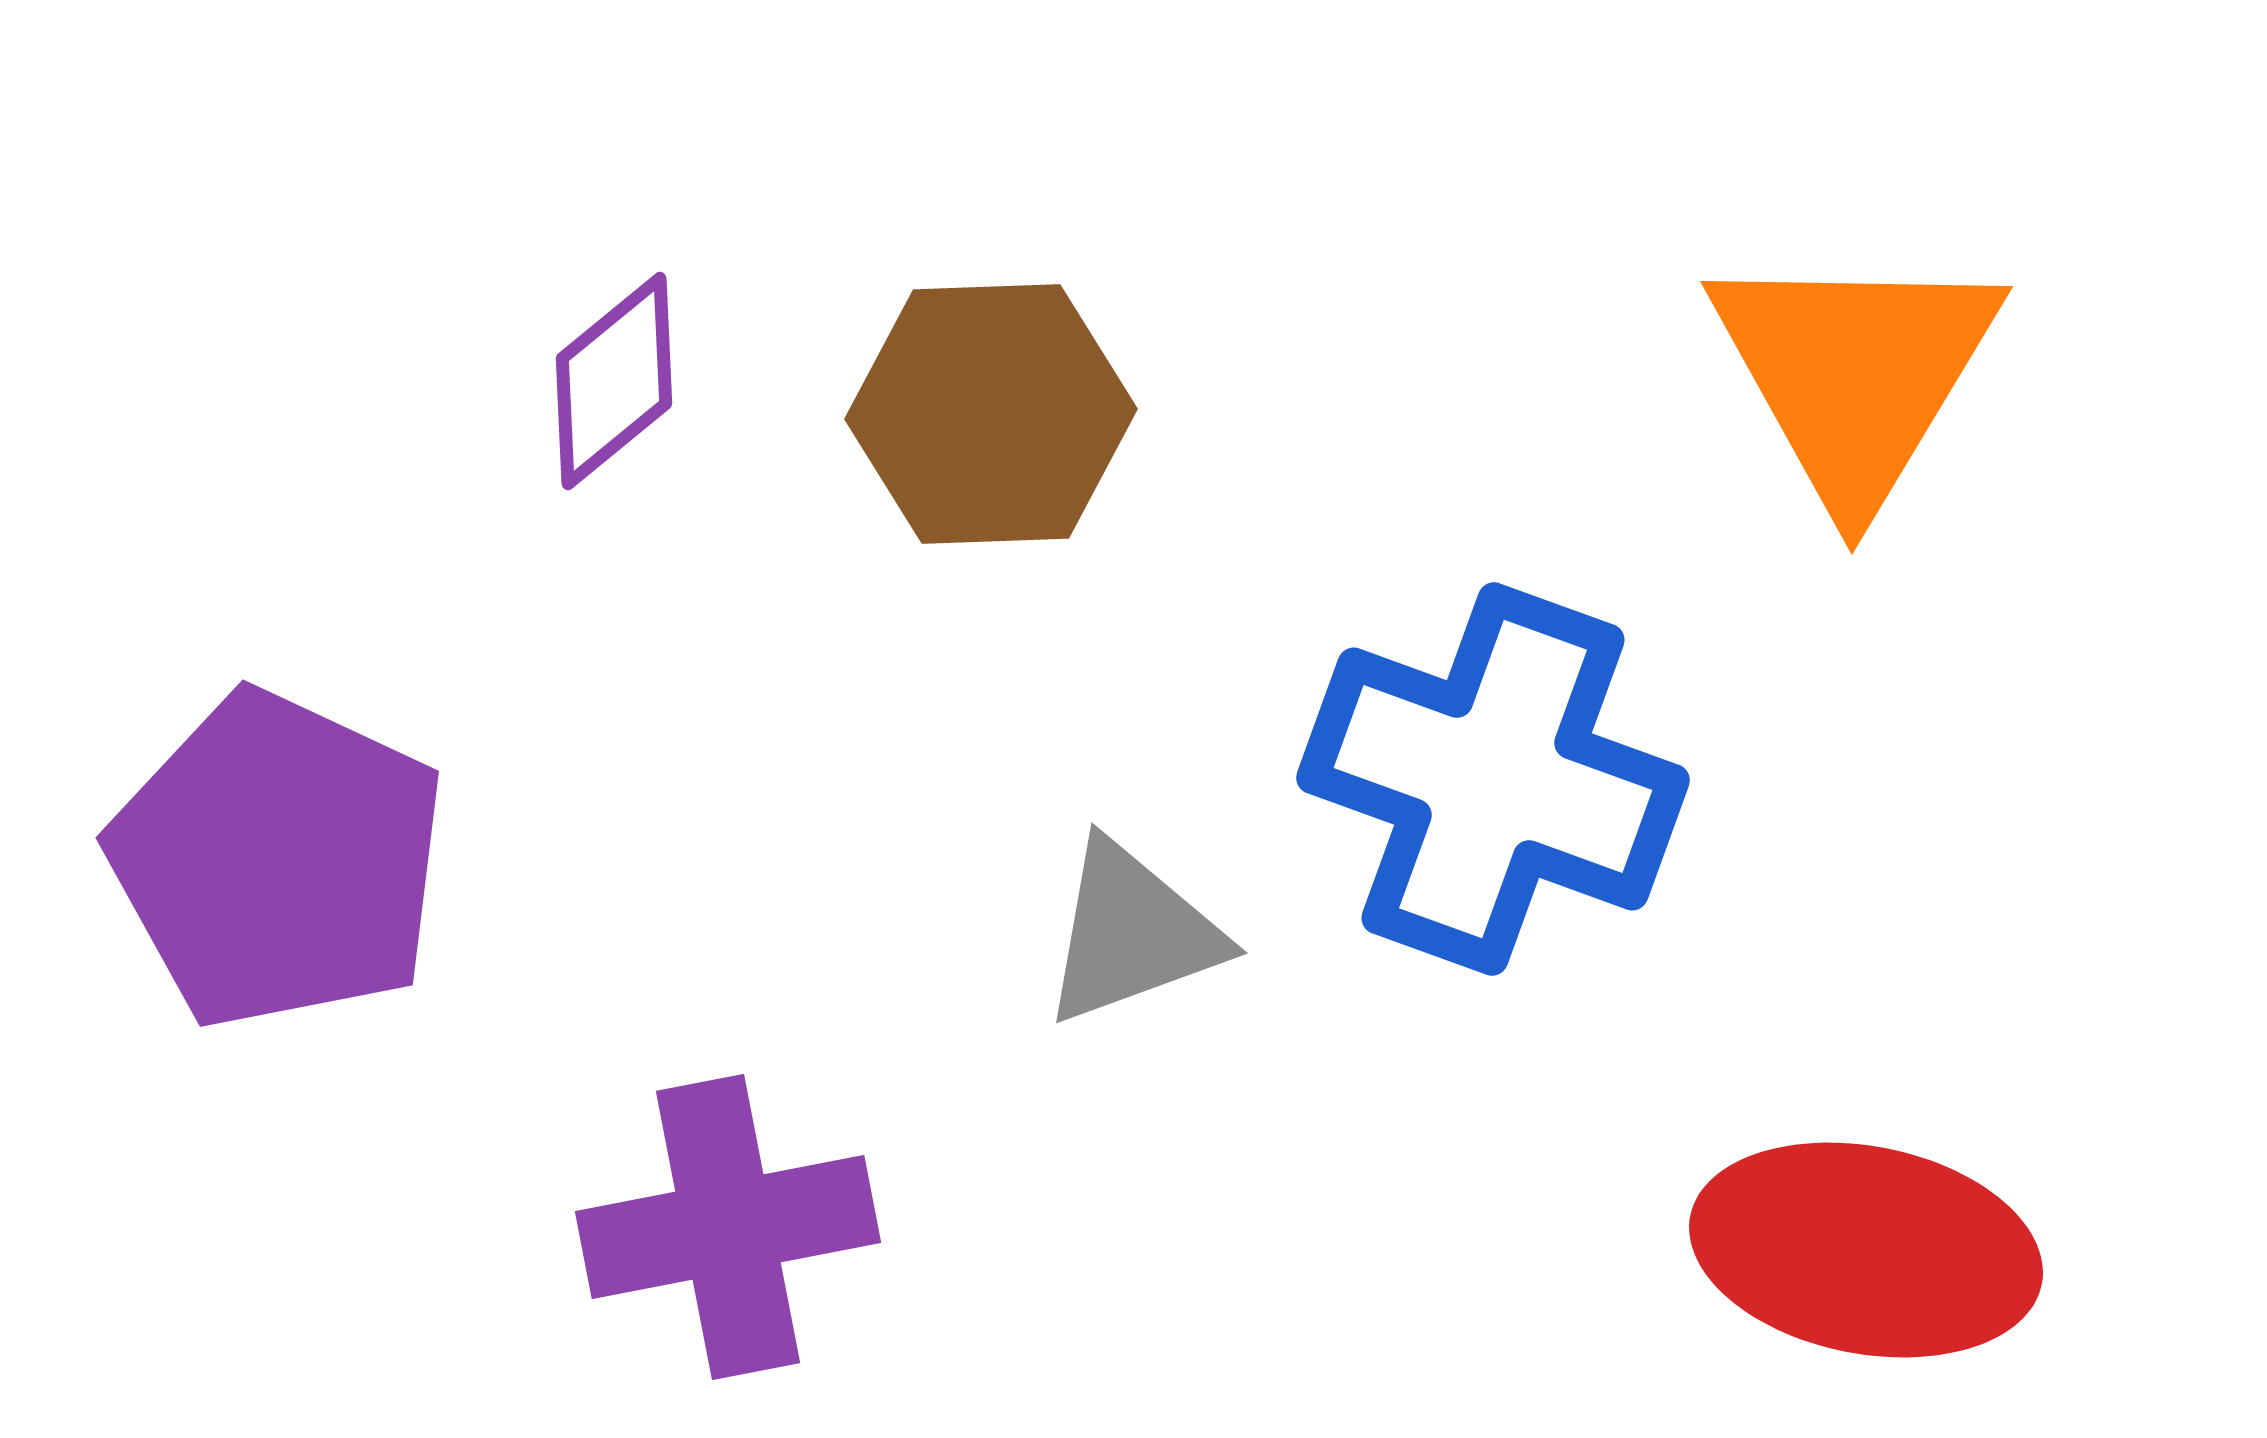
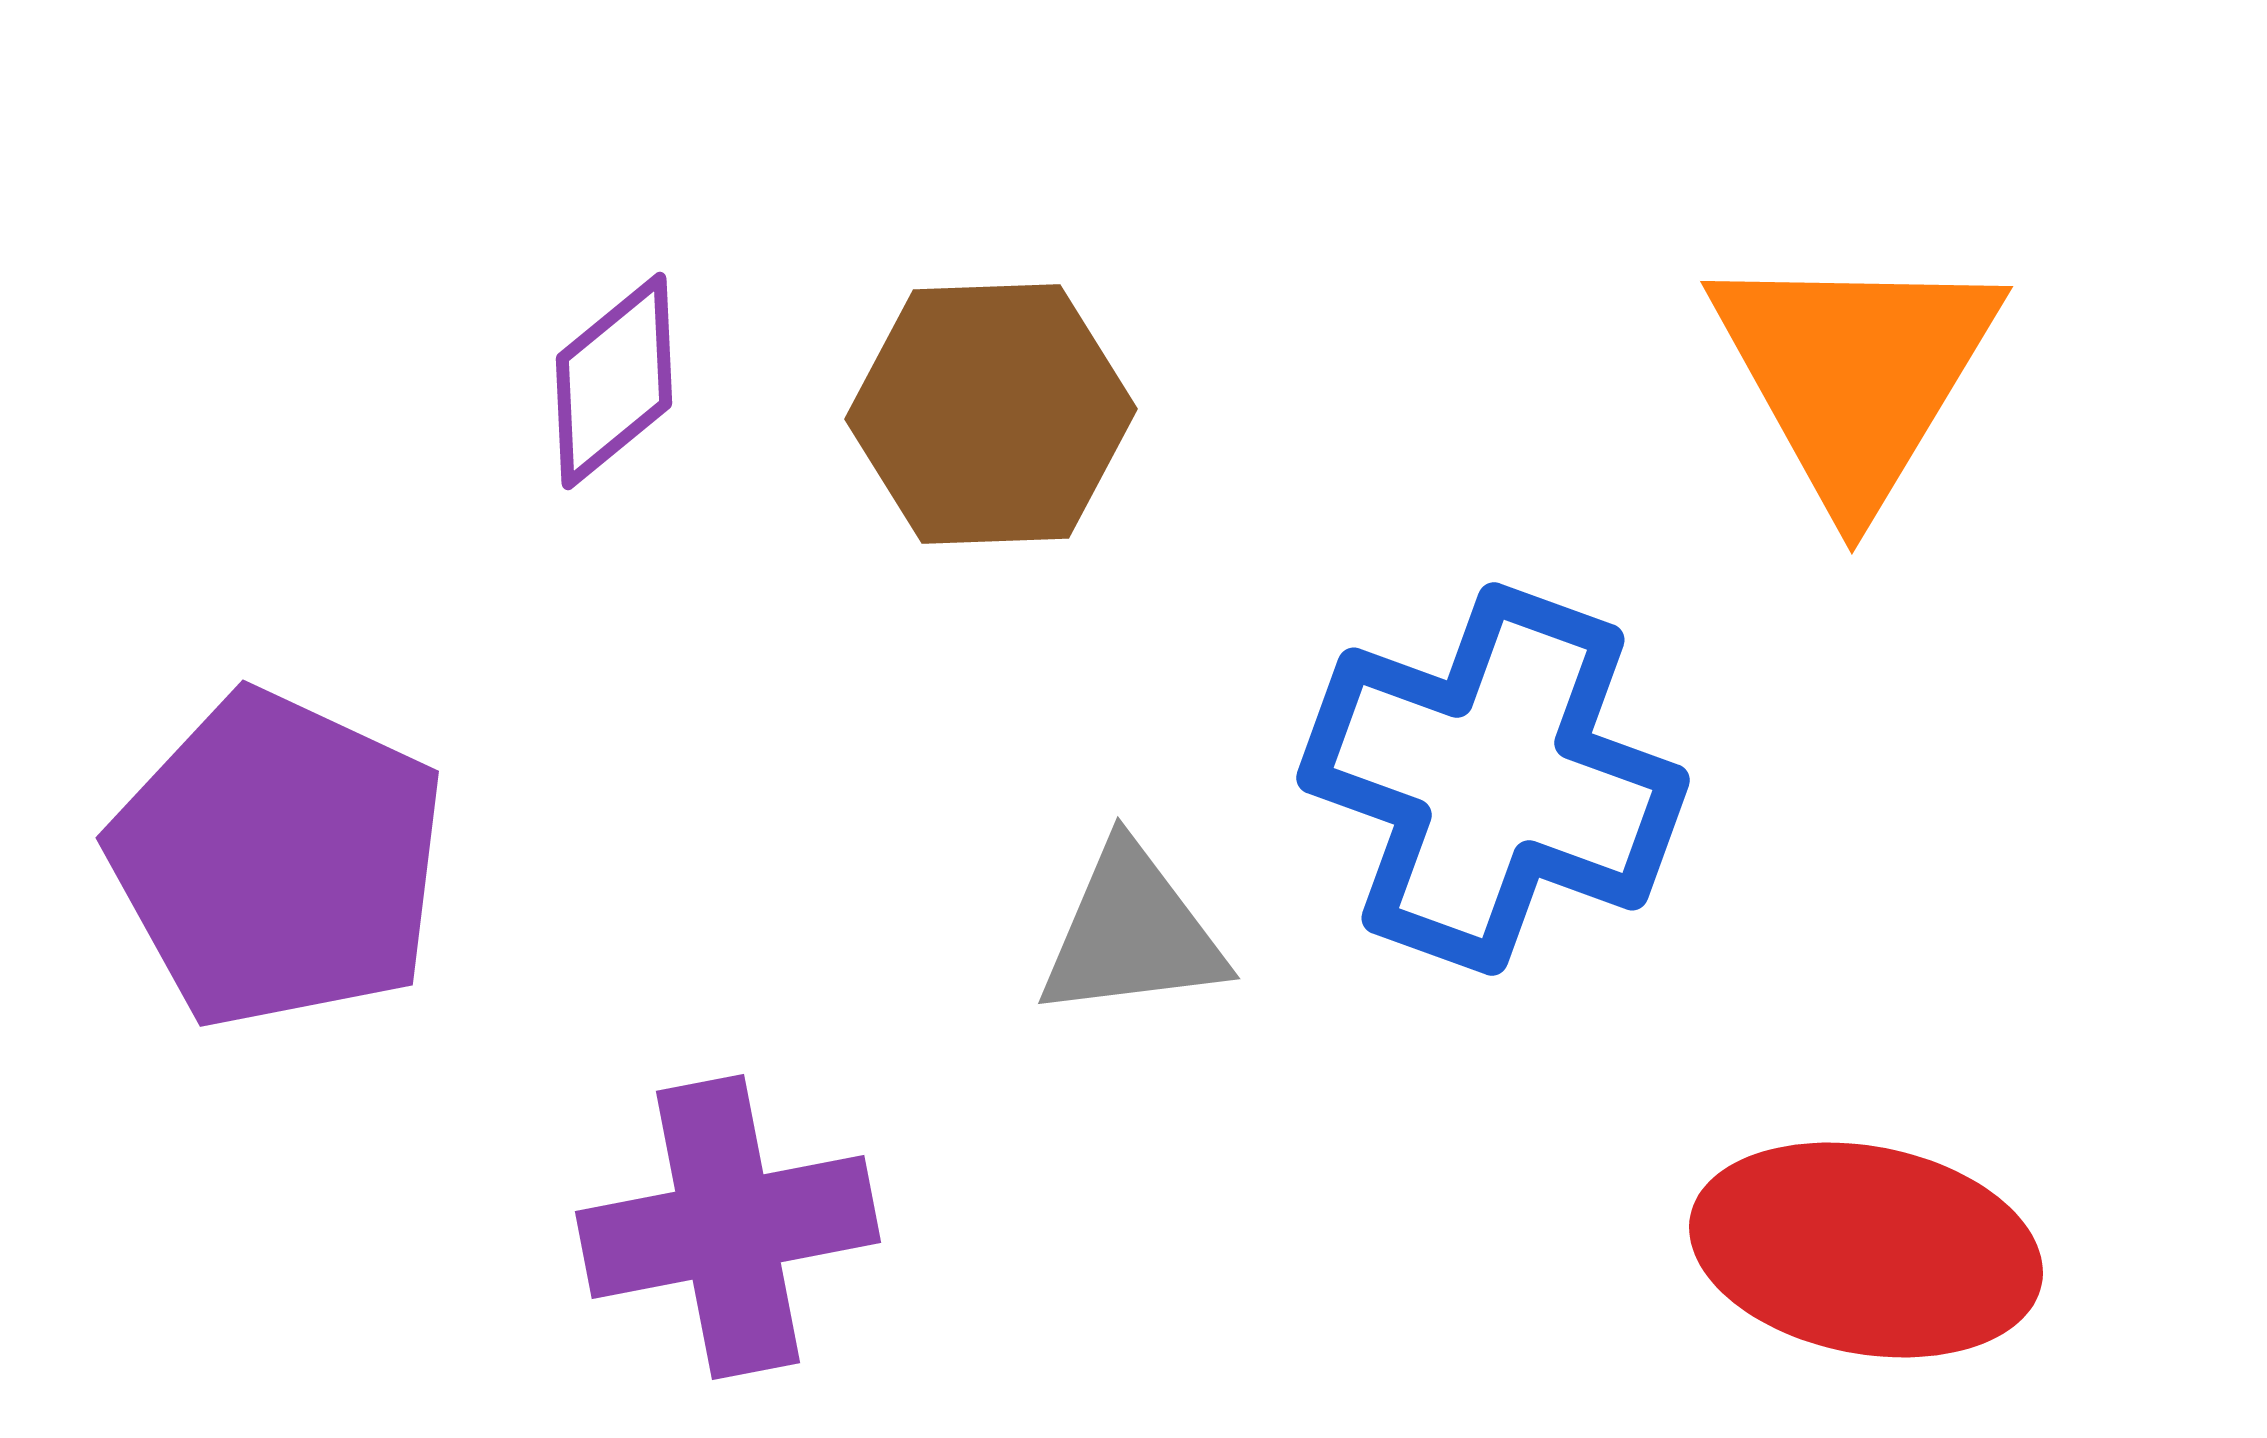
gray triangle: rotated 13 degrees clockwise
